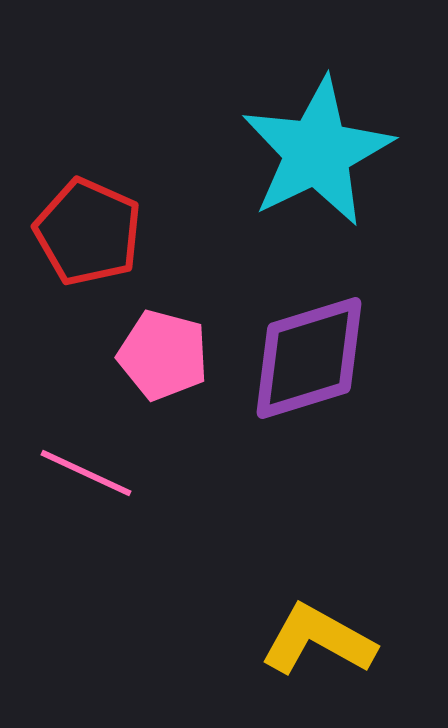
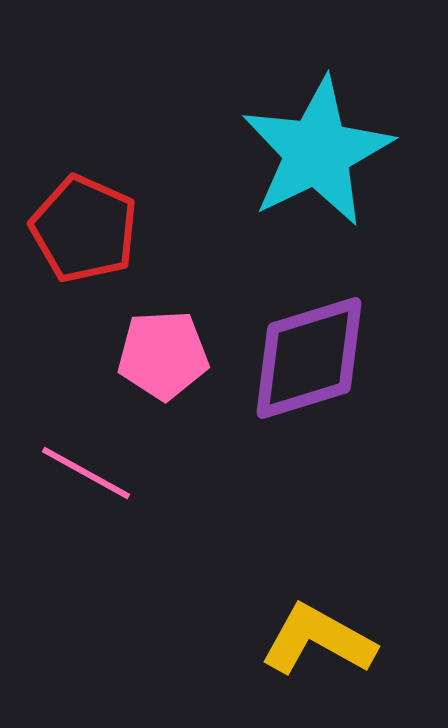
red pentagon: moved 4 px left, 3 px up
pink pentagon: rotated 18 degrees counterclockwise
pink line: rotated 4 degrees clockwise
